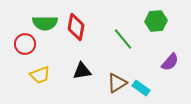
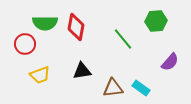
brown triangle: moved 4 px left, 5 px down; rotated 25 degrees clockwise
